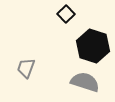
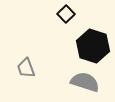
gray trapezoid: rotated 40 degrees counterclockwise
